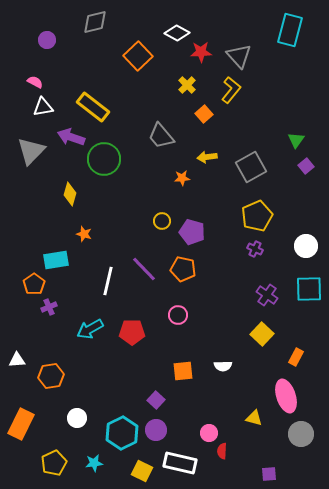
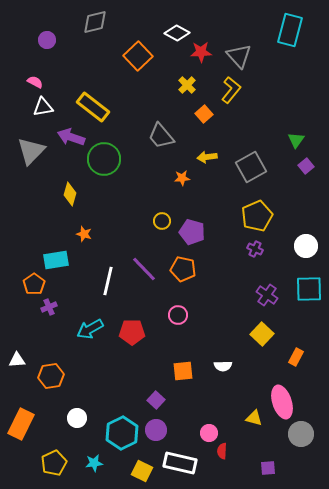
pink ellipse at (286, 396): moved 4 px left, 6 px down
purple square at (269, 474): moved 1 px left, 6 px up
